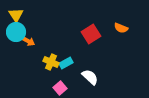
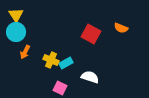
red square: rotated 30 degrees counterclockwise
orange arrow: moved 3 px left, 11 px down; rotated 88 degrees clockwise
yellow cross: moved 2 px up
white semicircle: rotated 24 degrees counterclockwise
pink square: rotated 24 degrees counterclockwise
